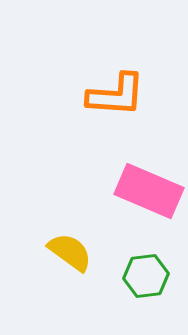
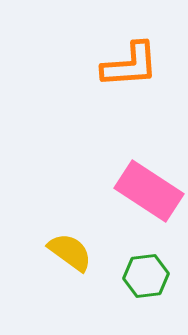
orange L-shape: moved 14 px right, 30 px up; rotated 8 degrees counterclockwise
pink rectangle: rotated 10 degrees clockwise
